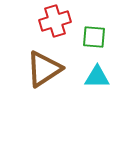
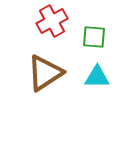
red cross: moved 3 px left; rotated 12 degrees counterclockwise
brown triangle: moved 1 px right, 4 px down
